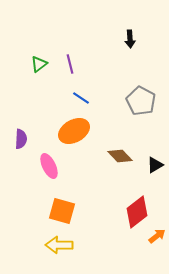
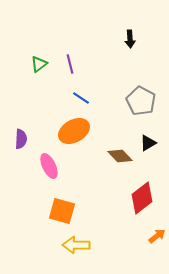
black triangle: moved 7 px left, 22 px up
red diamond: moved 5 px right, 14 px up
yellow arrow: moved 17 px right
